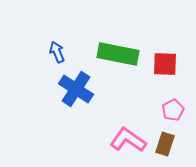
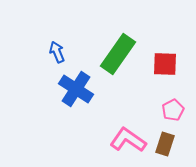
green rectangle: rotated 66 degrees counterclockwise
